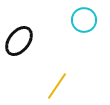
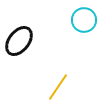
yellow line: moved 1 px right, 1 px down
